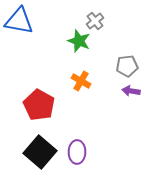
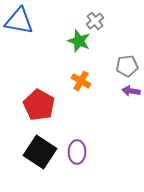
black square: rotated 8 degrees counterclockwise
